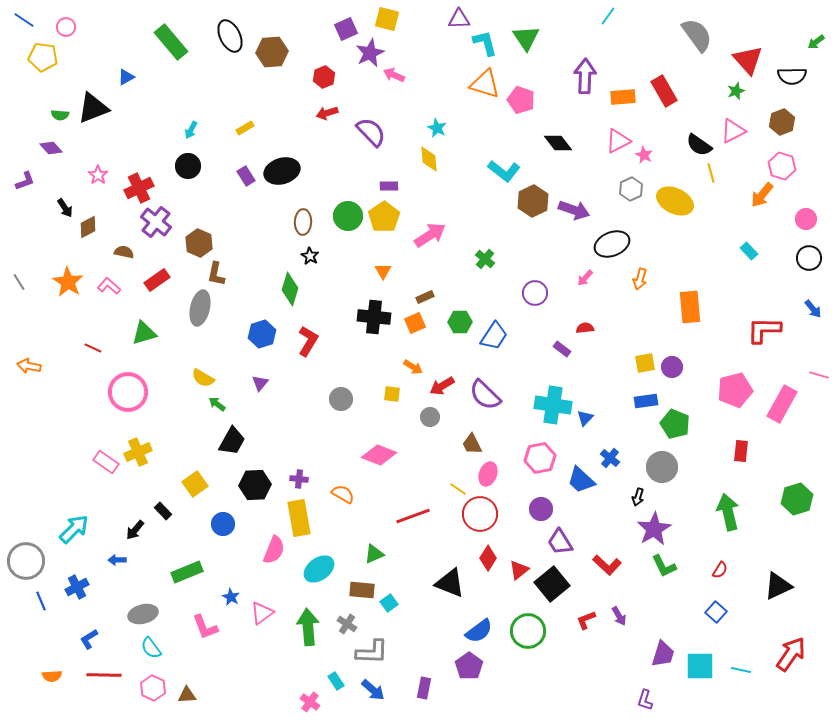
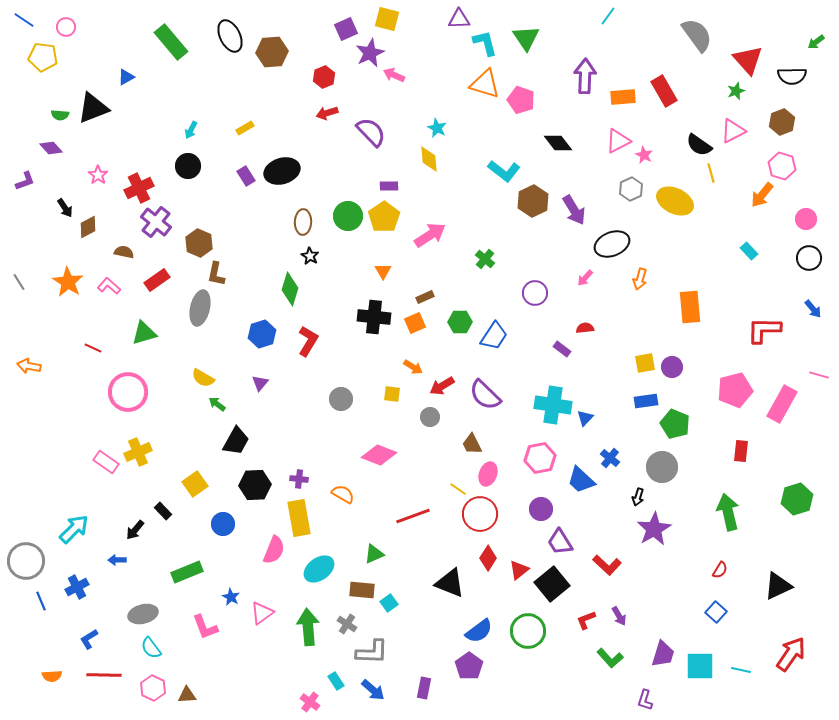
purple arrow at (574, 210): rotated 40 degrees clockwise
black trapezoid at (232, 441): moved 4 px right
green L-shape at (664, 566): moved 54 px left, 92 px down; rotated 16 degrees counterclockwise
